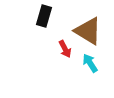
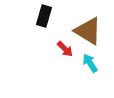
red arrow: rotated 18 degrees counterclockwise
